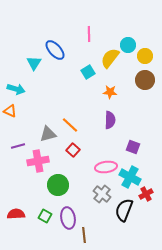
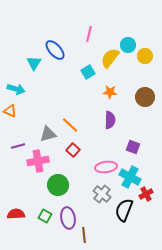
pink line: rotated 14 degrees clockwise
brown circle: moved 17 px down
